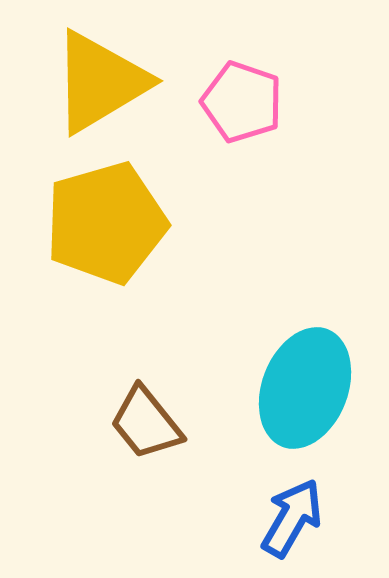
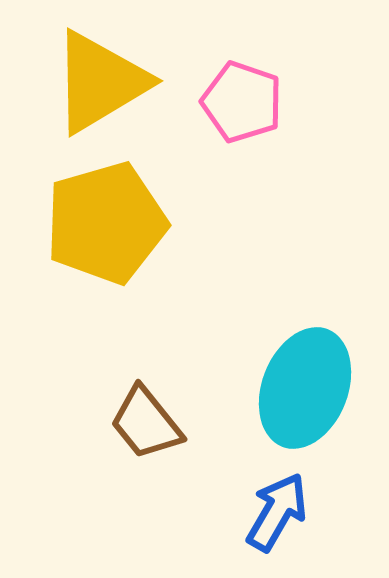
blue arrow: moved 15 px left, 6 px up
